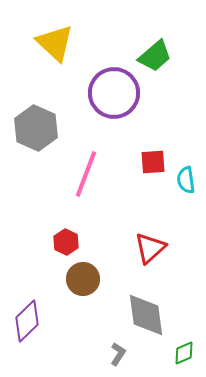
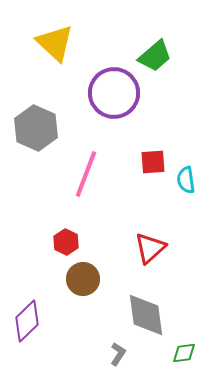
green diamond: rotated 15 degrees clockwise
